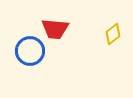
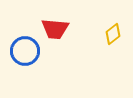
blue circle: moved 5 px left
